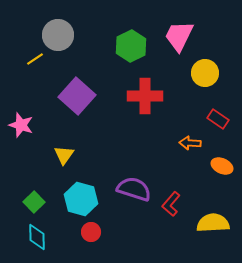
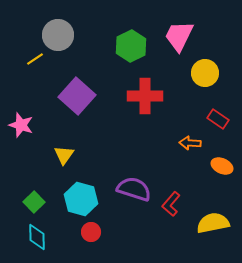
yellow semicircle: rotated 8 degrees counterclockwise
